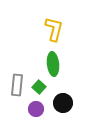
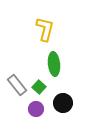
yellow L-shape: moved 9 px left
green ellipse: moved 1 px right
gray rectangle: rotated 45 degrees counterclockwise
